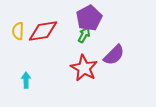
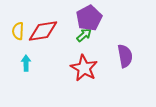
green arrow: rotated 21 degrees clockwise
purple semicircle: moved 11 px right, 1 px down; rotated 55 degrees counterclockwise
cyan arrow: moved 17 px up
